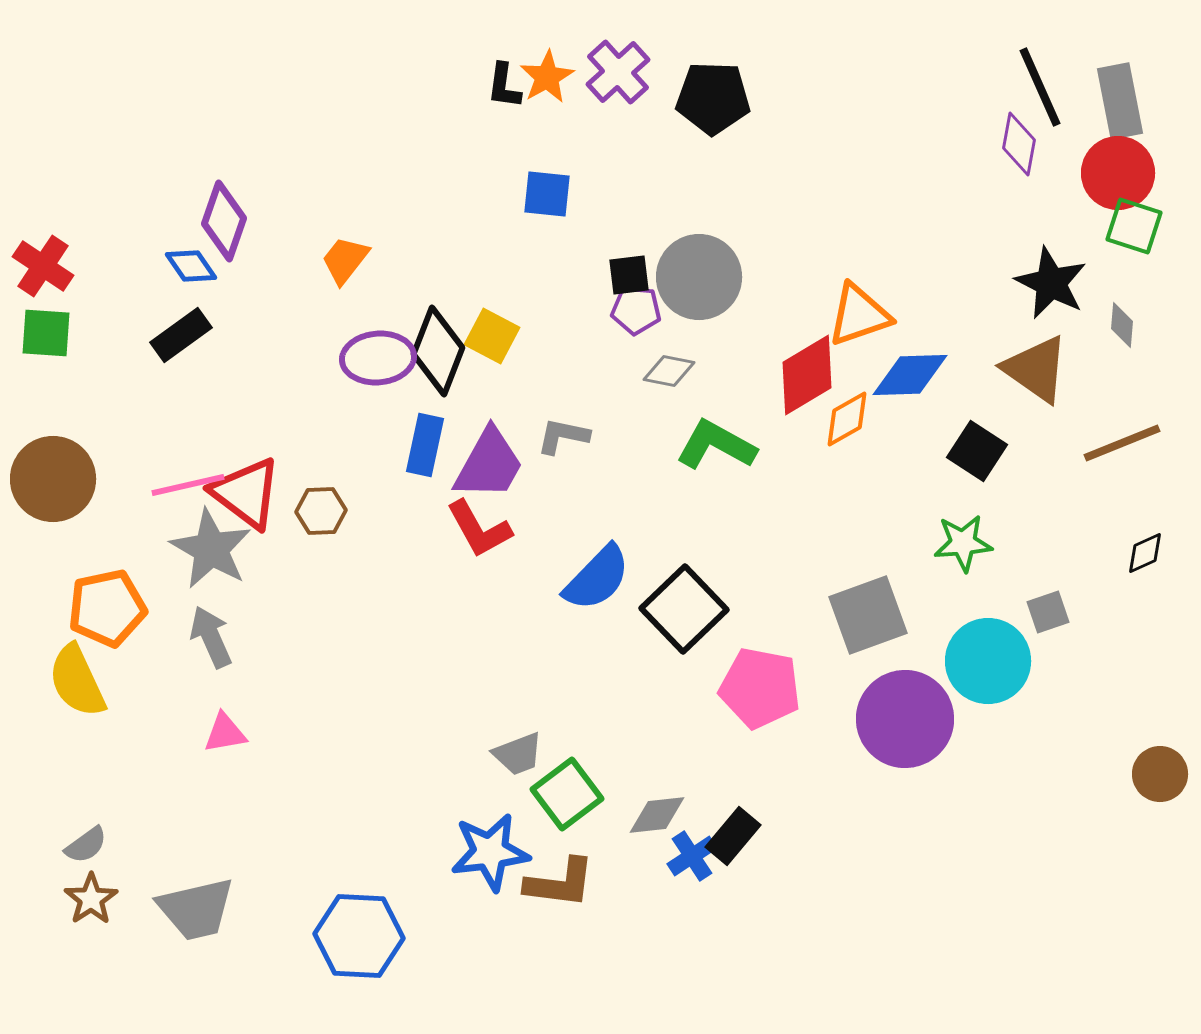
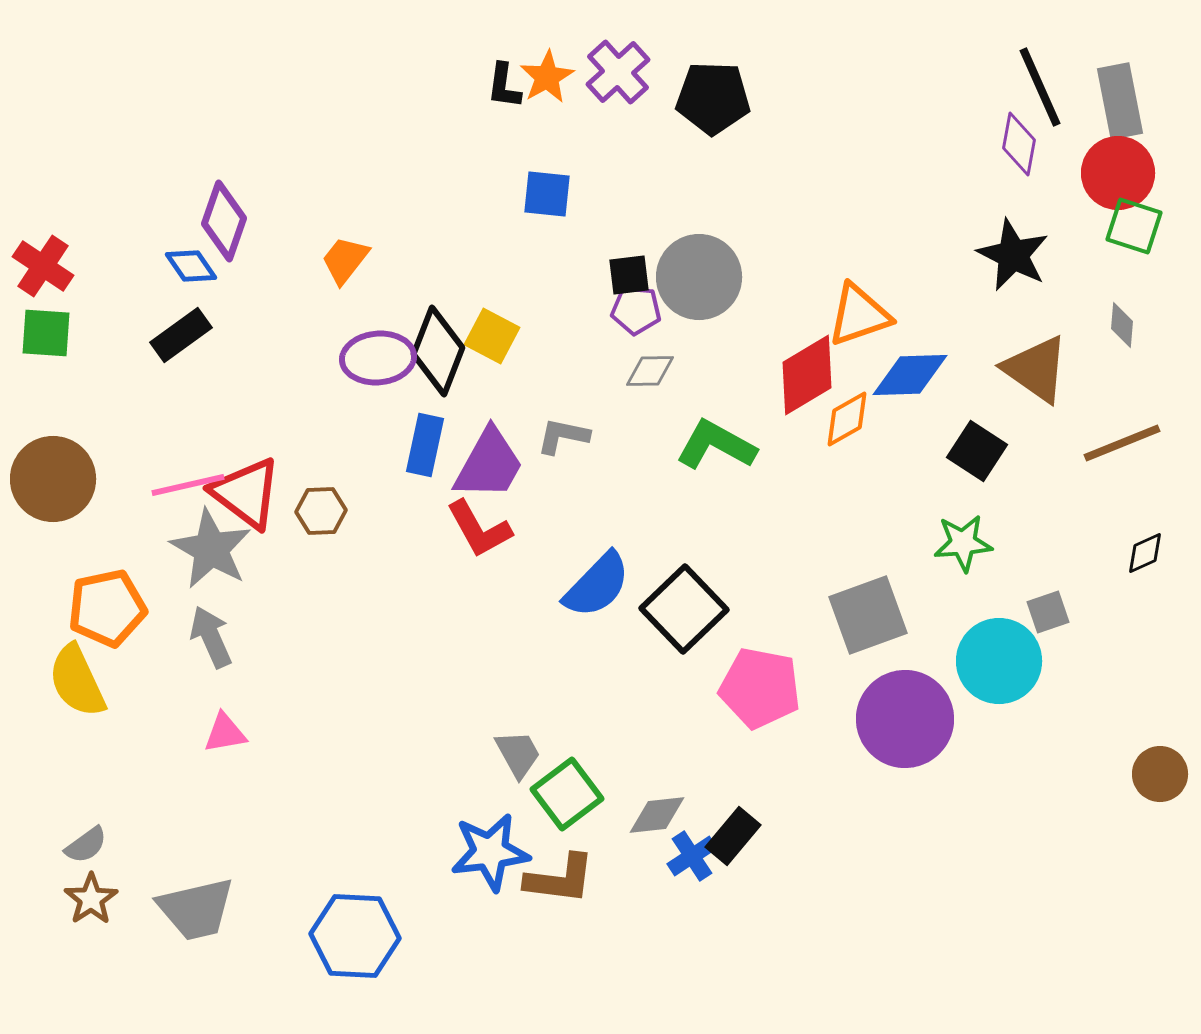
black star at (1051, 283): moved 38 px left, 28 px up
gray diamond at (669, 371): moved 19 px left; rotated 12 degrees counterclockwise
blue semicircle at (597, 578): moved 7 px down
cyan circle at (988, 661): moved 11 px right
gray trapezoid at (518, 754): rotated 98 degrees counterclockwise
brown L-shape at (560, 883): moved 4 px up
blue hexagon at (359, 936): moved 4 px left
